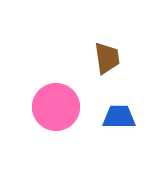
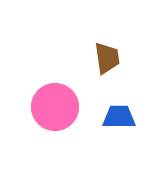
pink circle: moved 1 px left
